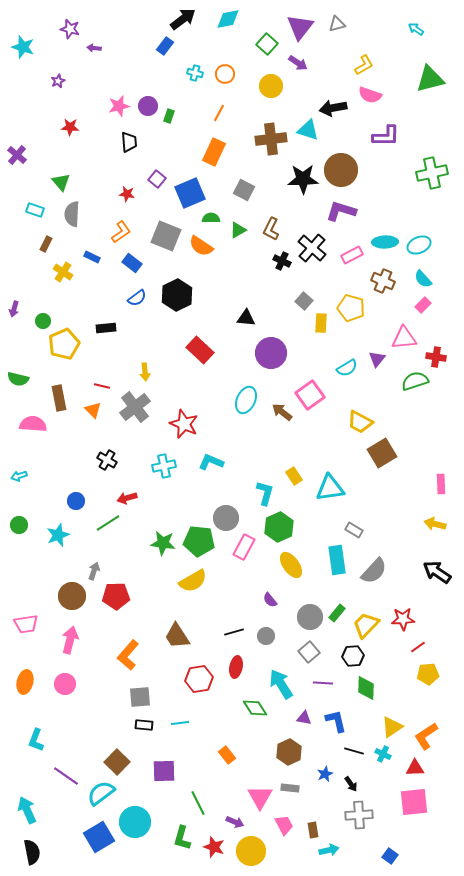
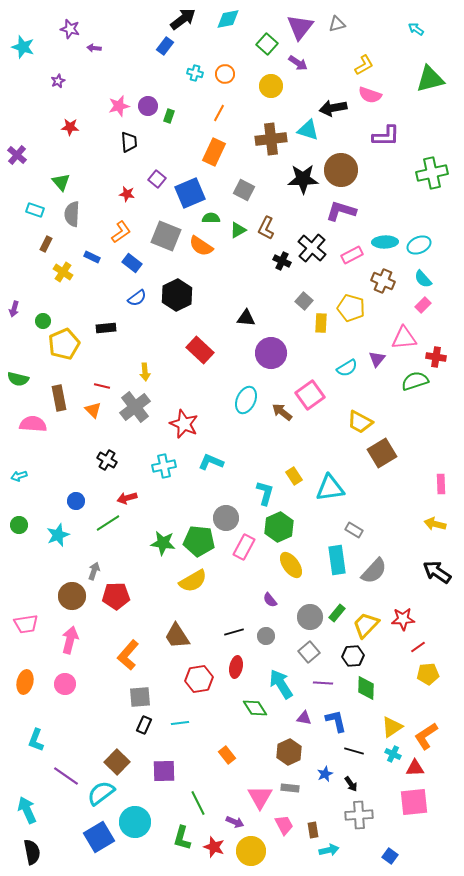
brown L-shape at (271, 229): moved 5 px left, 1 px up
black rectangle at (144, 725): rotated 72 degrees counterclockwise
cyan cross at (383, 754): moved 10 px right
